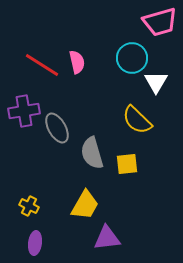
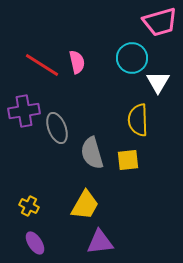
white triangle: moved 2 px right
yellow semicircle: moved 1 px right; rotated 44 degrees clockwise
gray ellipse: rotated 8 degrees clockwise
yellow square: moved 1 px right, 4 px up
purple triangle: moved 7 px left, 4 px down
purple ellipse: rotated 40 degrees counterclockwise
